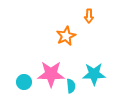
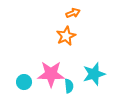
orange arrow: moved 16 px left, 3 px up; rotated 112 degrees counterclockwise
cyan star: rotated 15 degrees counterclockwise
cyan semicircle: moved 2 px left
